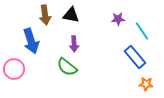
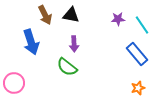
brown arrow: rotated 18 degrees counterclockwise
cyan line: moved 6 px up
blue arrow: moved 1 px down
blue rectangle: moved 2 px right, 3 px up
pink circle: moved 14 px down
orange star: moved 8 px left, 4 px down; rotated 24 degrees counterclockwise
